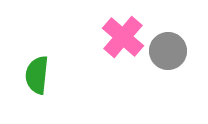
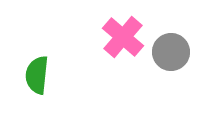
gray circle: moved 3 px right, 1 px down
